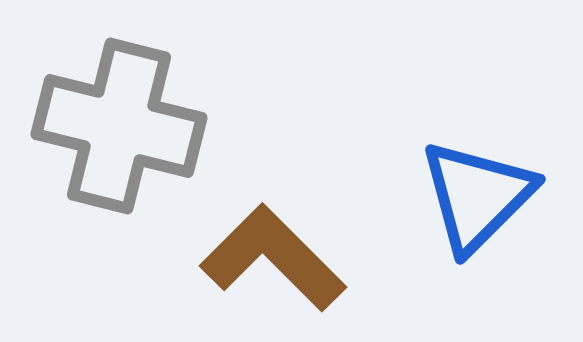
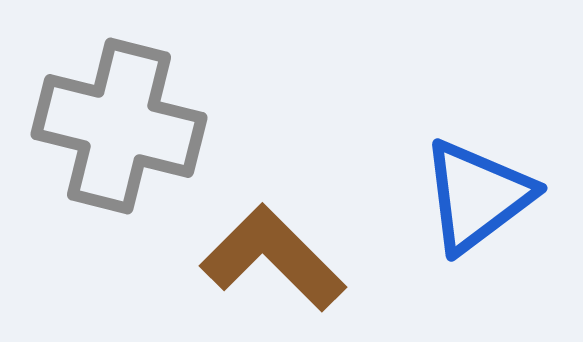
blue triangle: rotated 8 degrees clockwise
